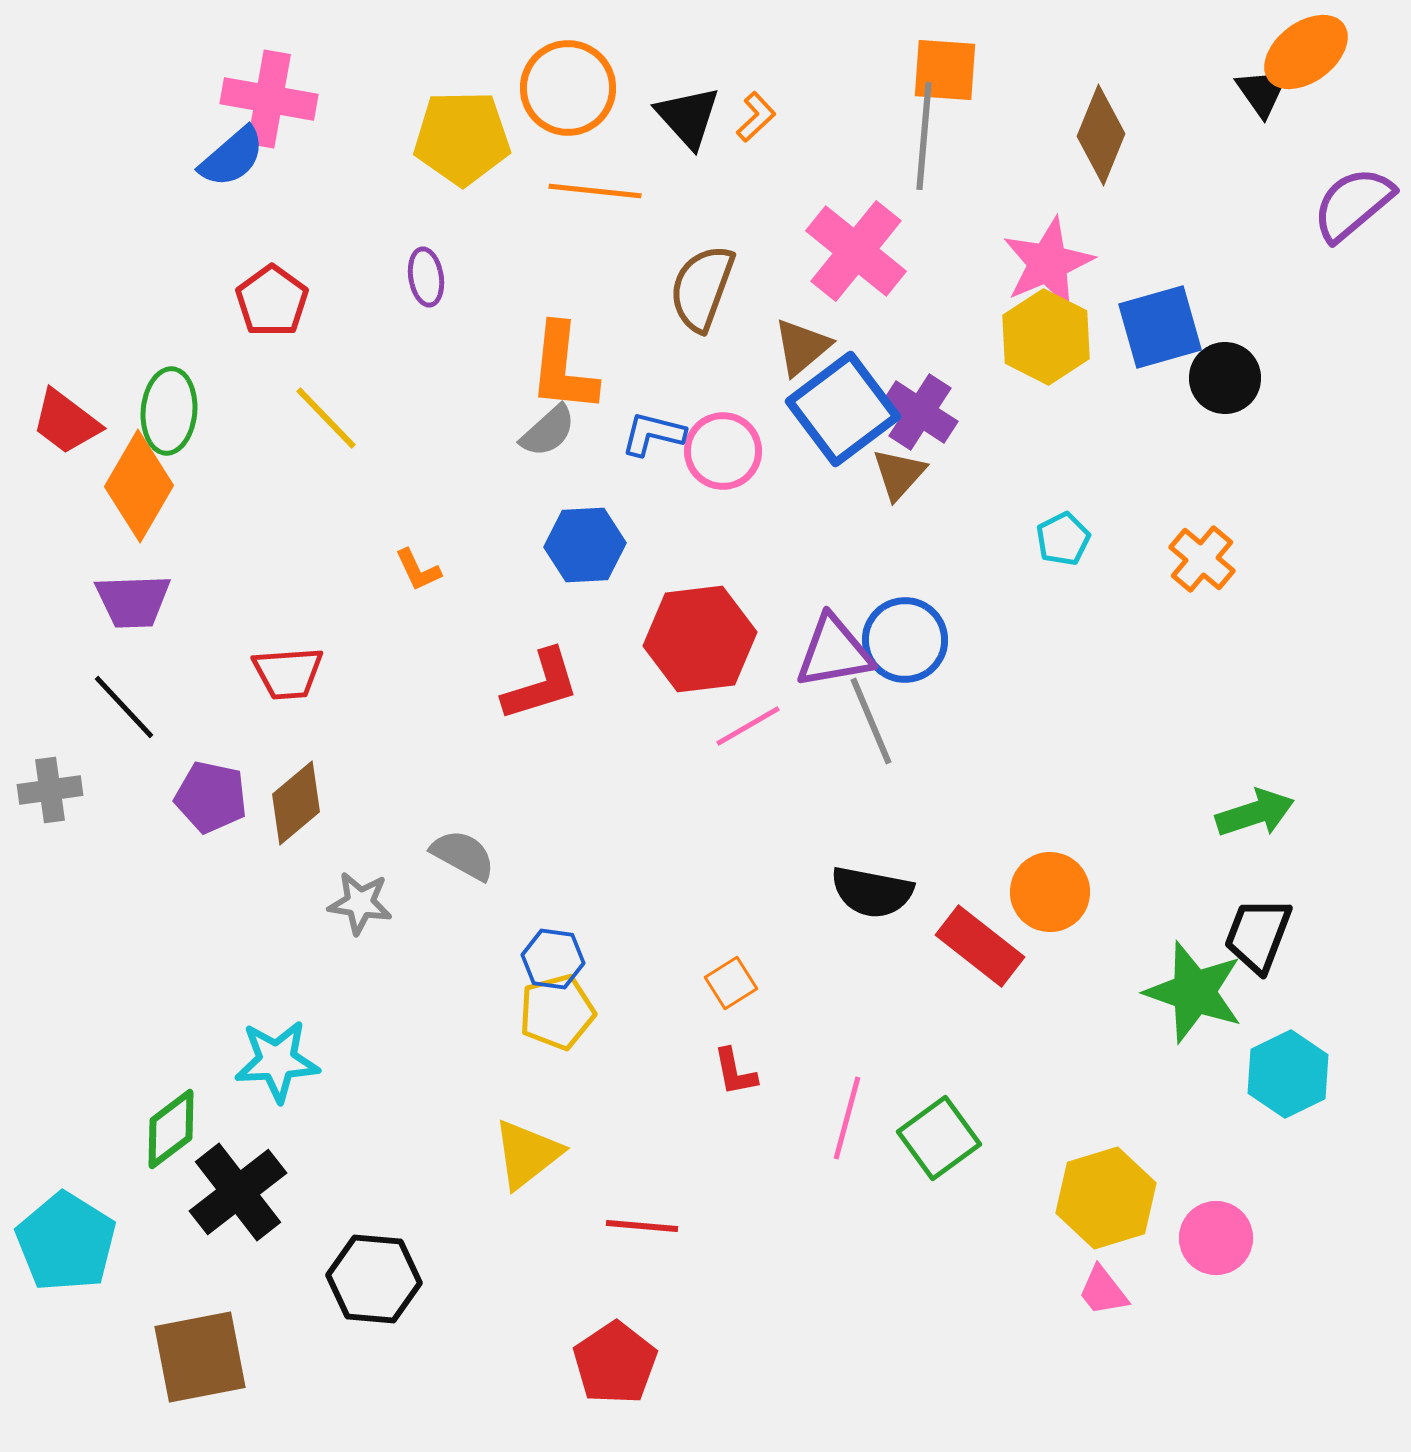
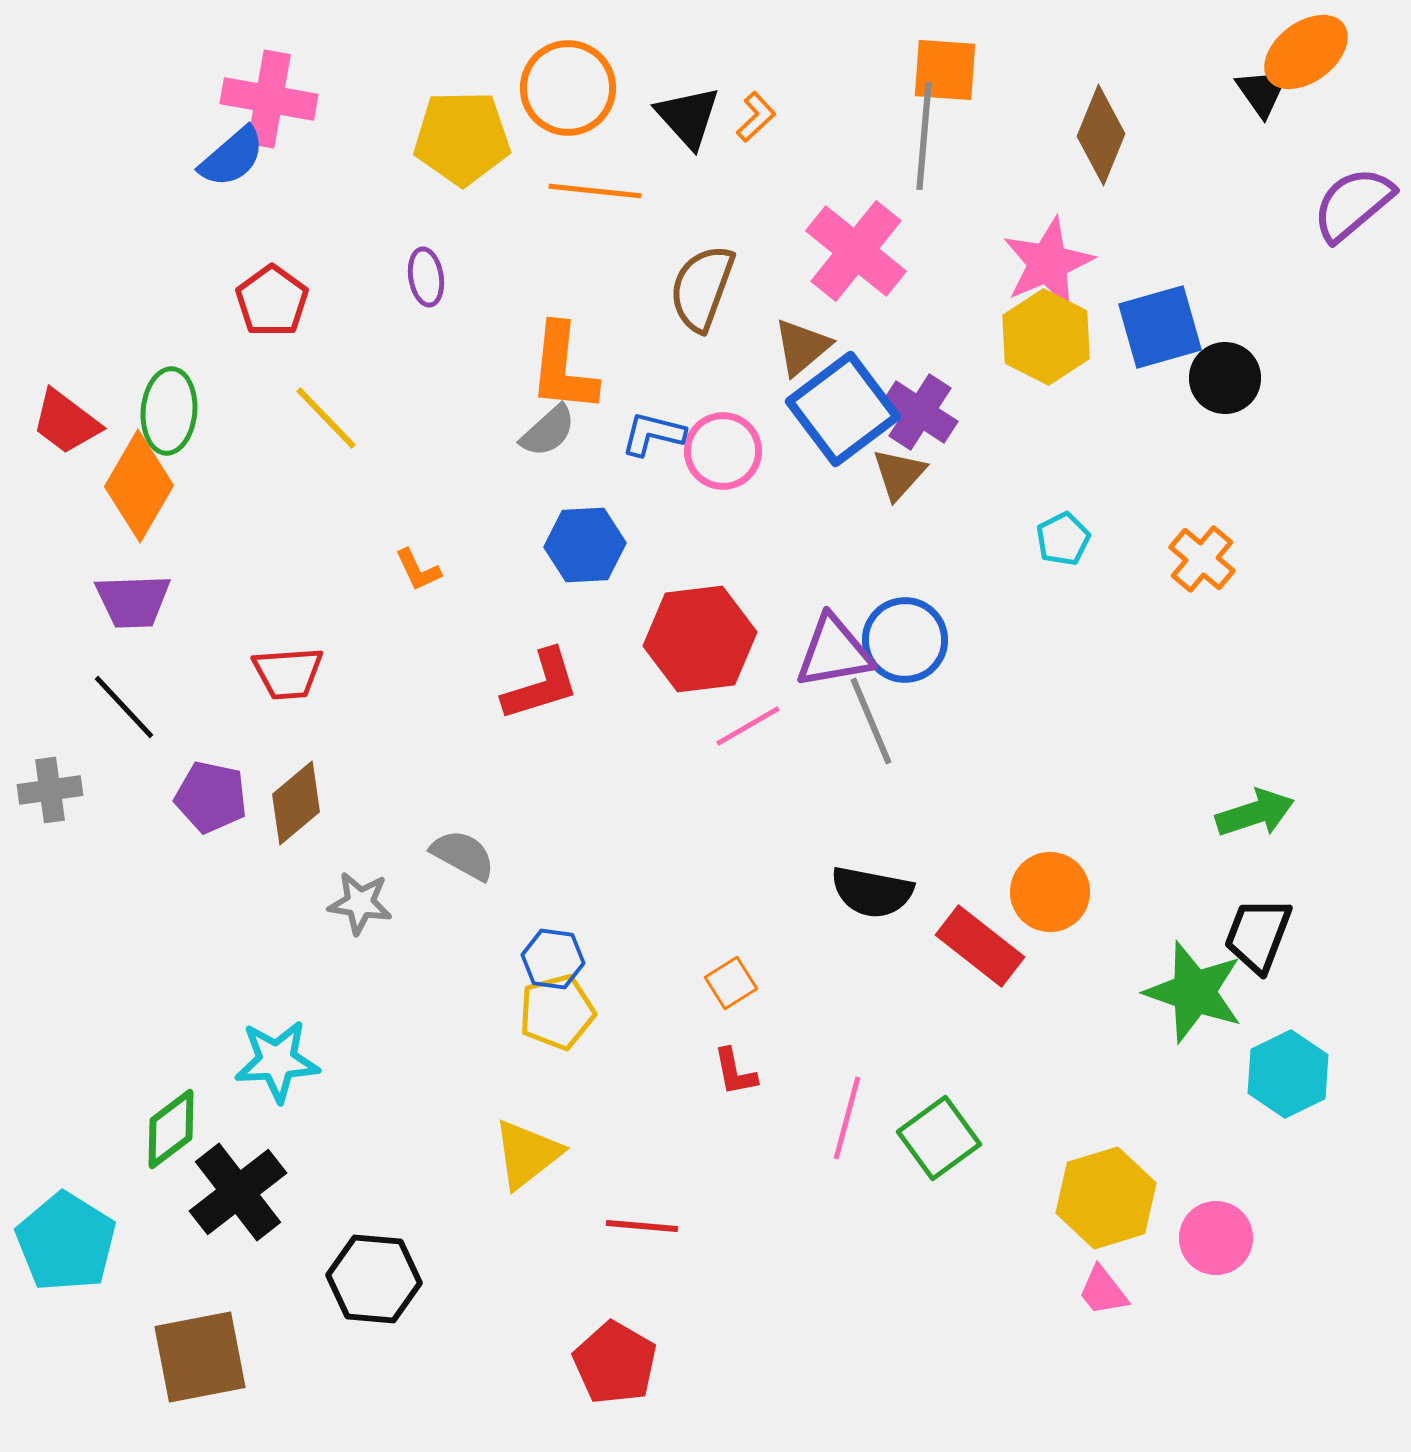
red pentagon at (615, 1363): rotated 8 degrees counterclockwise
